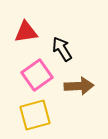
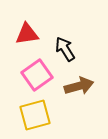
red triangle: moved 1 px right, 2 px down
black arrow: moved 3 px right
brown arrow: rotated 12 degrees counterclockwise
